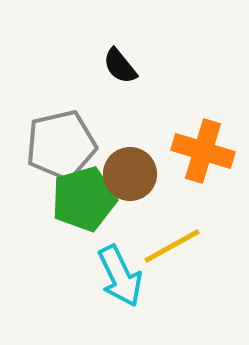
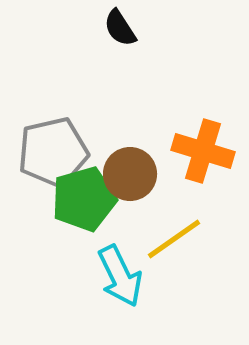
black semicircle: moved 38 px up; rotated 6 degrees clockwise
gray pentagon: moved 8 px left, 7 px down
yellow line: moved 2 px right, 7 px up; rotated 6 degrees counterclockwise
